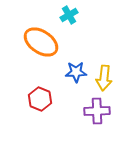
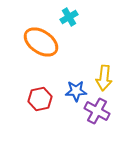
cyan cross: moved 2 px down
blue star: moved 19 px down
red hexagon: rotated 25 degrees clockwise
purple cross: rotated 30 degrees clockwise
